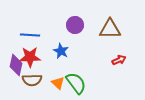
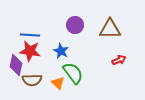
red star: moved 6 px up; rotated 10 degrees clockwise
green semicircle: moved 3 px left, 10 px up
